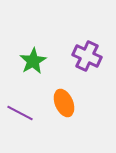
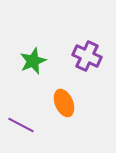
green star: rotated 8 degrees clockwise
purple line: moved 1 px right, 12 px down
